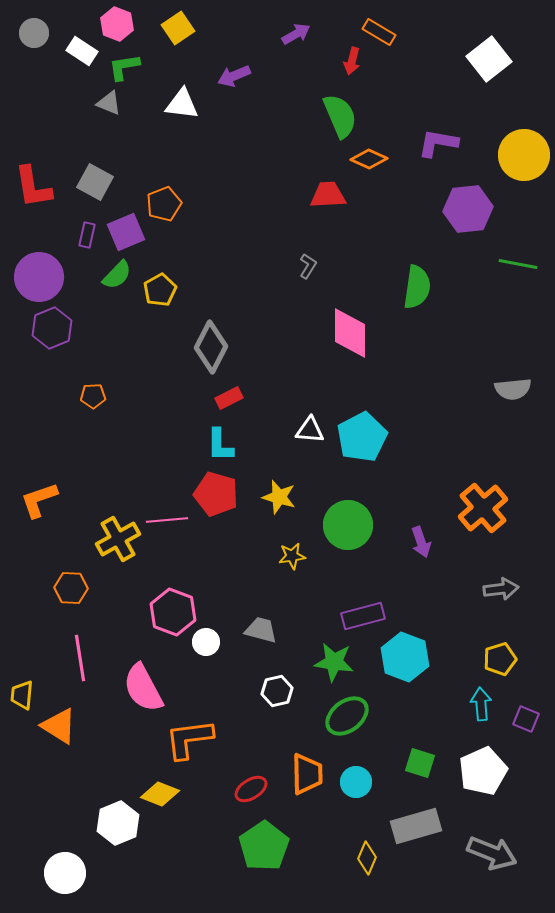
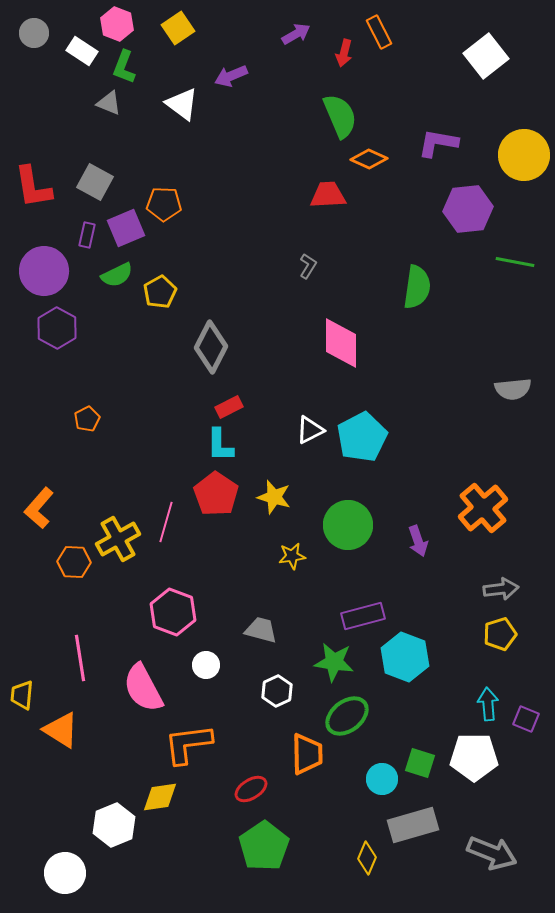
orange rectangle at (379, 32): rotated 32 degrees clockwise
white square at (489, 59): moved 3 px left, 3 px up
red arrow at (352, 61): moved 8 px left, 8 px up
green L-shape at (124, 67): rotated 60 degrees counterclockwise
purple arrow at (234, 76): moved 3 px left
white triangle at (182, 104): rotated 30 degrees clockwise
orange pentagon at (164, 204): rotated 24 degrees clockwise
purple square at (126, 232): moved 4 px up
green line at (518, 264): moved 3 px left, 2 px up
green semicircle at (117, 275): rotated 20 degrees clockwise
purple circle at (39, 277): moved 5 px right, 6 px up
yellow pentagon at (160, 290): moved 2 px down
purple hexagon at (52, 328): moved 5 px right; rotated 9 degrees counterclockwise
pink diamond at (350, 333): moved 9 px left, 10 px down
orange pentagon at (93, 396): moved 6 px left, 23 px down; rotated 25 degrees counterclockwise
red rectangle at (229, 398): moved 9 px down
white triangle at (310, 430): rotated 32 degrees counterclockwise
red pentagon at (216, 494): rotated 18 degrees clockwise
yellow star at (279, 497): moved 5 px left
orange L-shape at (39, 500): moved 8 px down; rotated 30 degrees counterclockwise
pink line at (167, 520): moved 1 px left, 2 px down; rotated 69 degrees counterclockwise
purple arrow at (421, 542): moved 3 px left, 1 px up
orange hexagon at (71, 588): moved 3 px right, 26 px up
white circle at (206, 642): moved 23 px down
yellow pentagon at (500, 659): moved 25 px up
white hexagon at (277, 691): rotated 12 degrees counterclockwise
cyan arrow at (481, 704): moved 7 px right
orange triangle at (59, 726): moved 2 px right, 4 px down
orange L-shape at (189, 739): moved 1 px left, 5 px down
white pentagon at (483, 771): moved 9 px left, 14 px up; rotated 24 degrees clockwise
orange trapezoid at (307, 774): moved 20 px up
cyan circle at (356, 782): moved 26 px right, 3 px up
yellow diamond at (160, 794): moved 3 px down; rotated 30 degrees counterclockwise
white hexagon at (118, 823): moved 4 px left, 2 px down
gray rectangle at (416, 826): moved 3 px left, 1 px up
